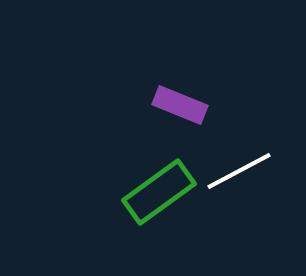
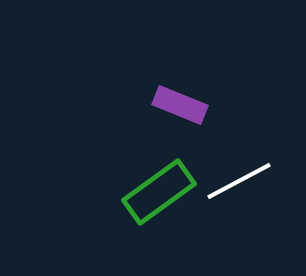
white line: moved 10 px down
